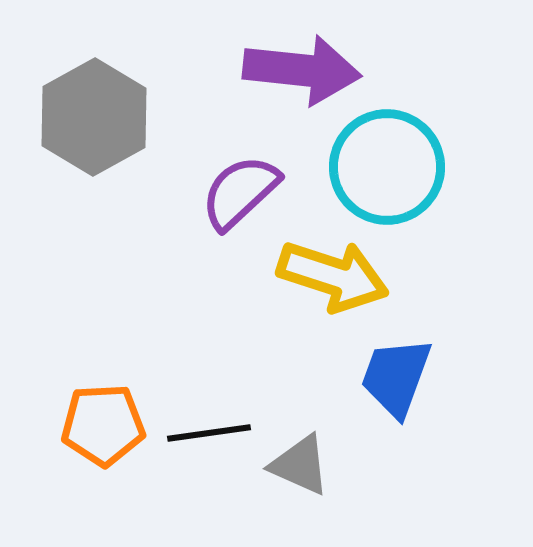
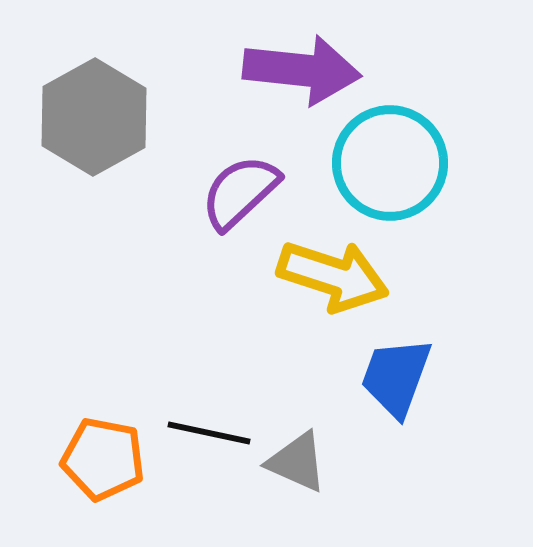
cyan circle: moved 3 px right, 4 px up
orange pentagon: moved 34 px down; rotated 14 degrees clockwise
black line: rotated 20 degrees clockwise
gray triangle: moved 3 px left, 3 px up
